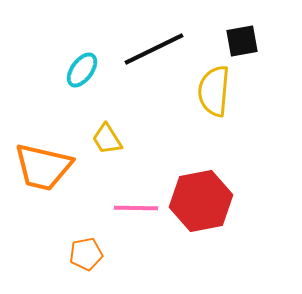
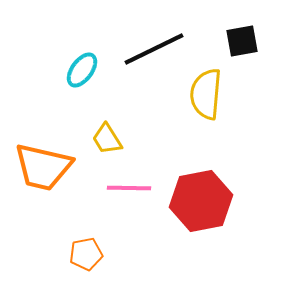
yellow semicircle: moved 8 px left, 3 px down
pink line: moved 7 px left, 20 px up
